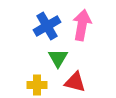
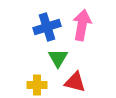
blue cross: moved 1 px down; rotated 12 degrees clockwise
